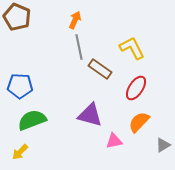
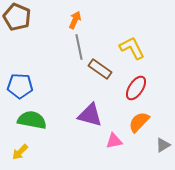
green semicircle: rotated 32 degrees clockwise
